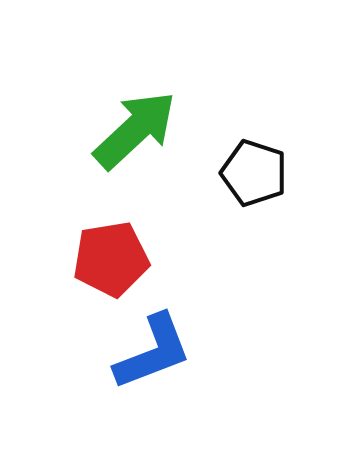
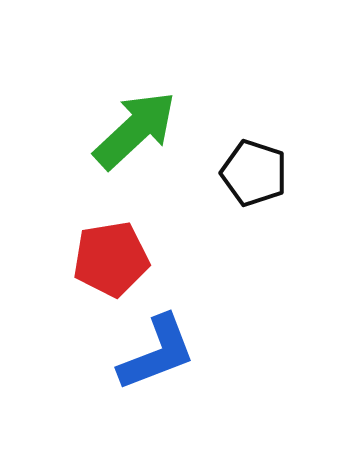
blue L-shape: moved 4 px right, 1 px down
